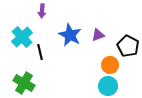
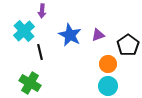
cyan cross: moved 2 px right, 6 px up
black pentagon: moved 1 px up; rotated 10 degrees clockwise
orange circle: moved 2 px left, 1 px up
green cross: moved 6 px right
